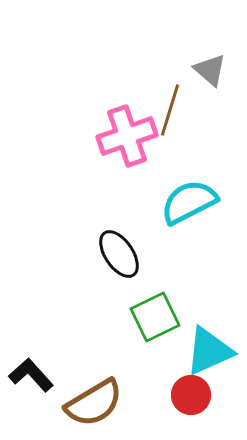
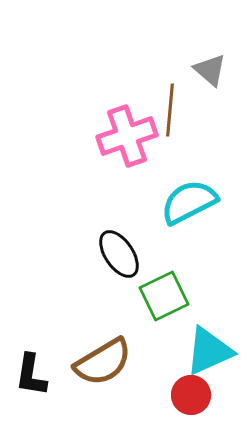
brown line: rotated 12 degrees counterclockwise
green square: moved 9 px right, 21 px up
black L-shape: rotated 129 degrees counterclockwise
brown semicircle: moved 9 px right, 41 px up
